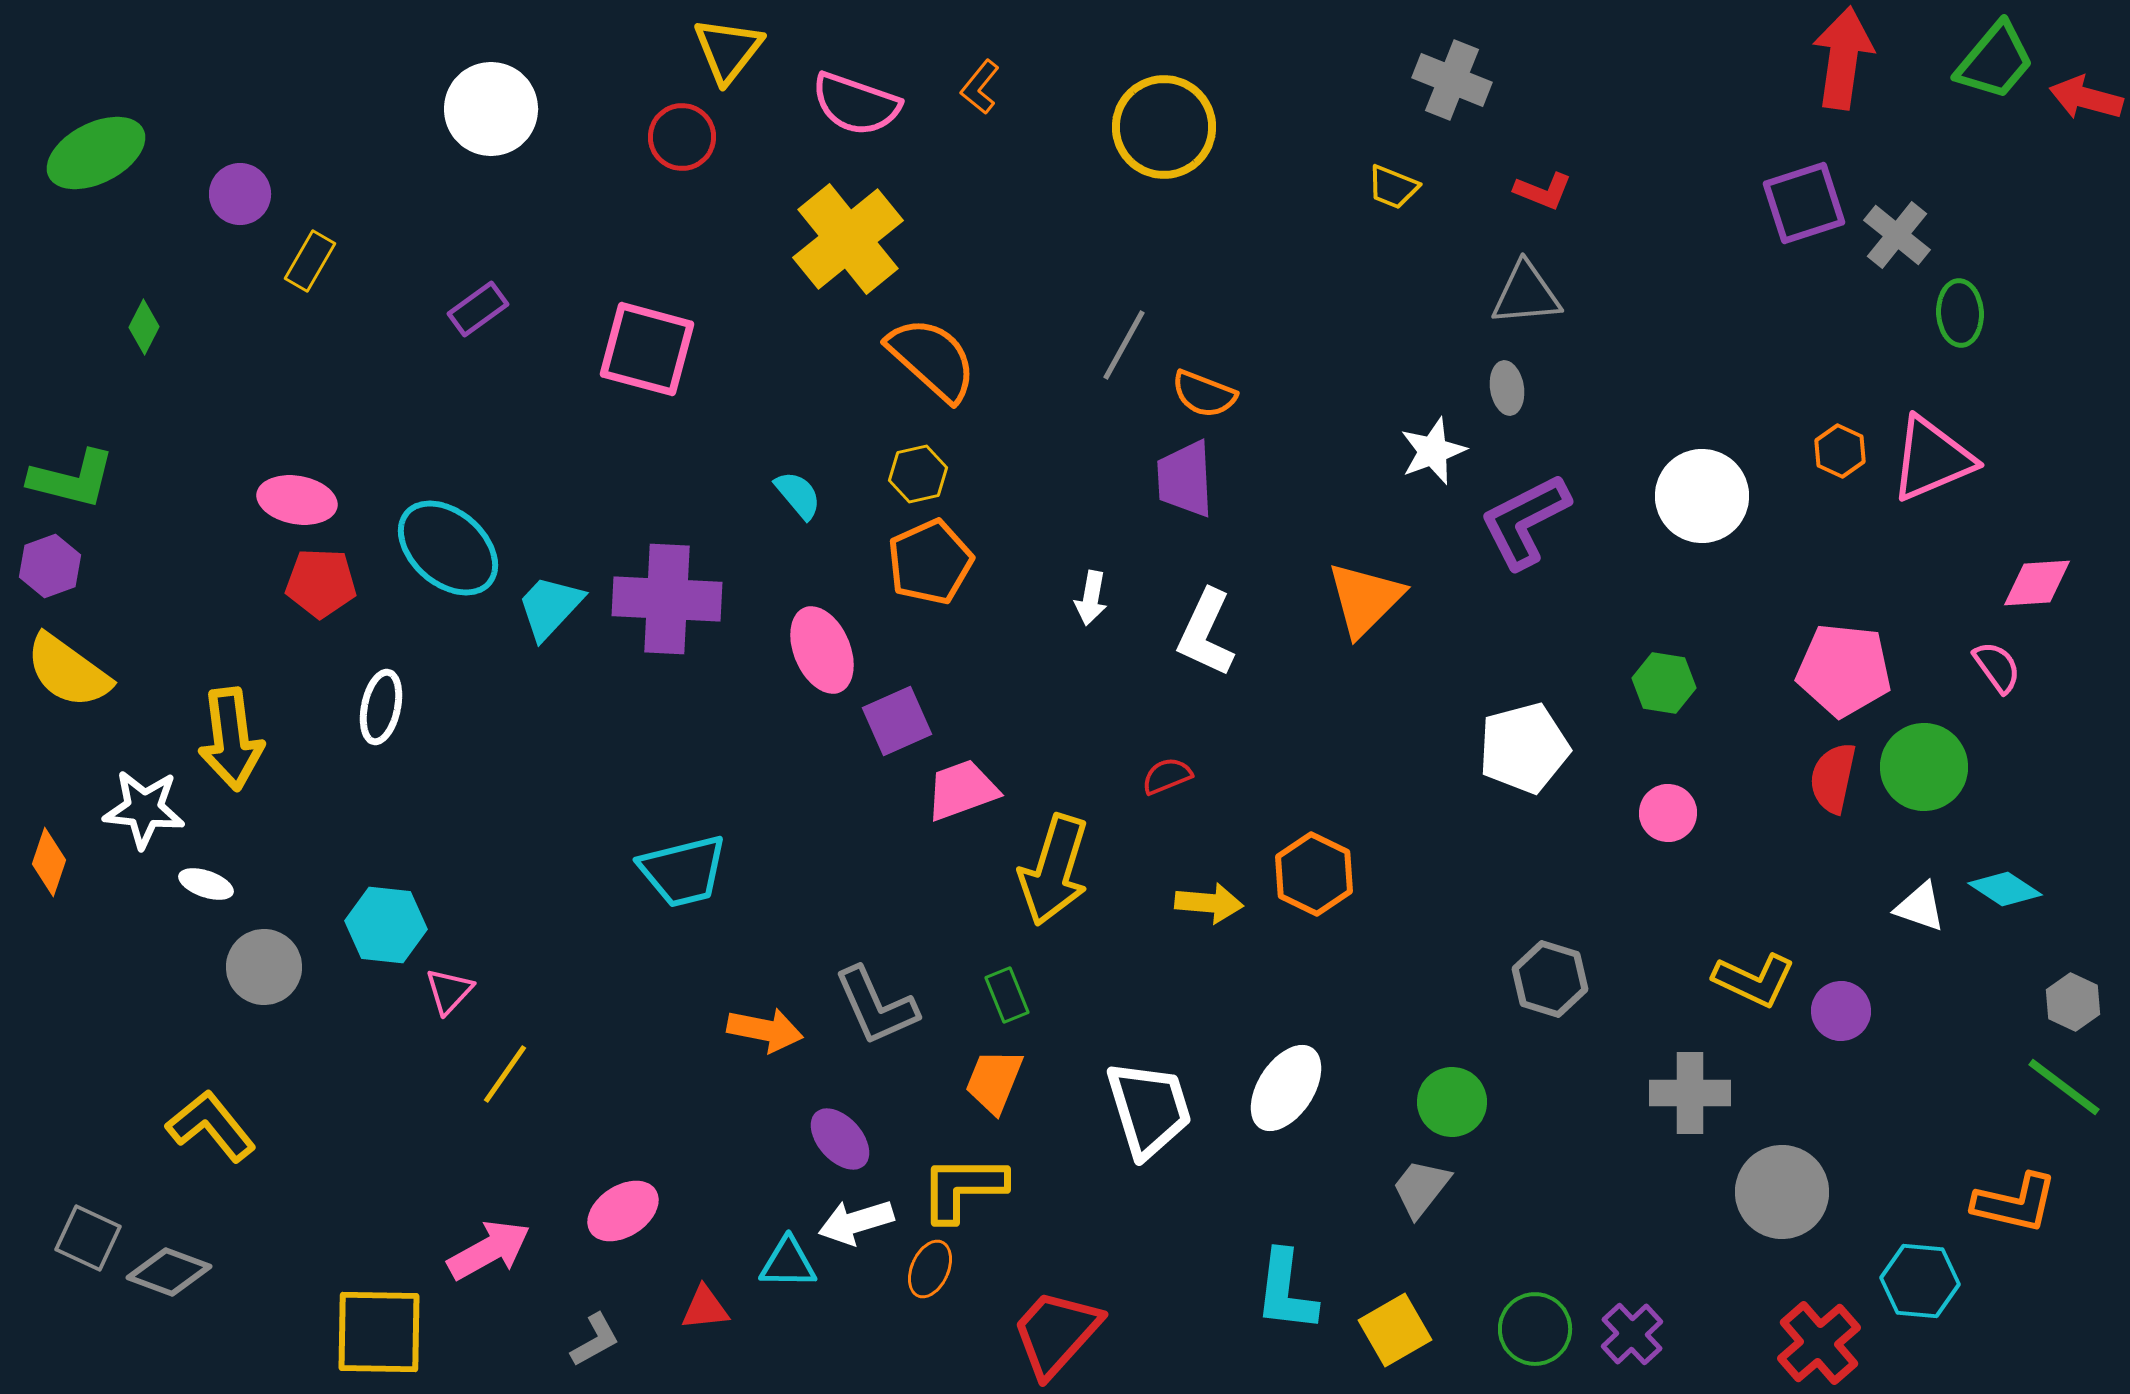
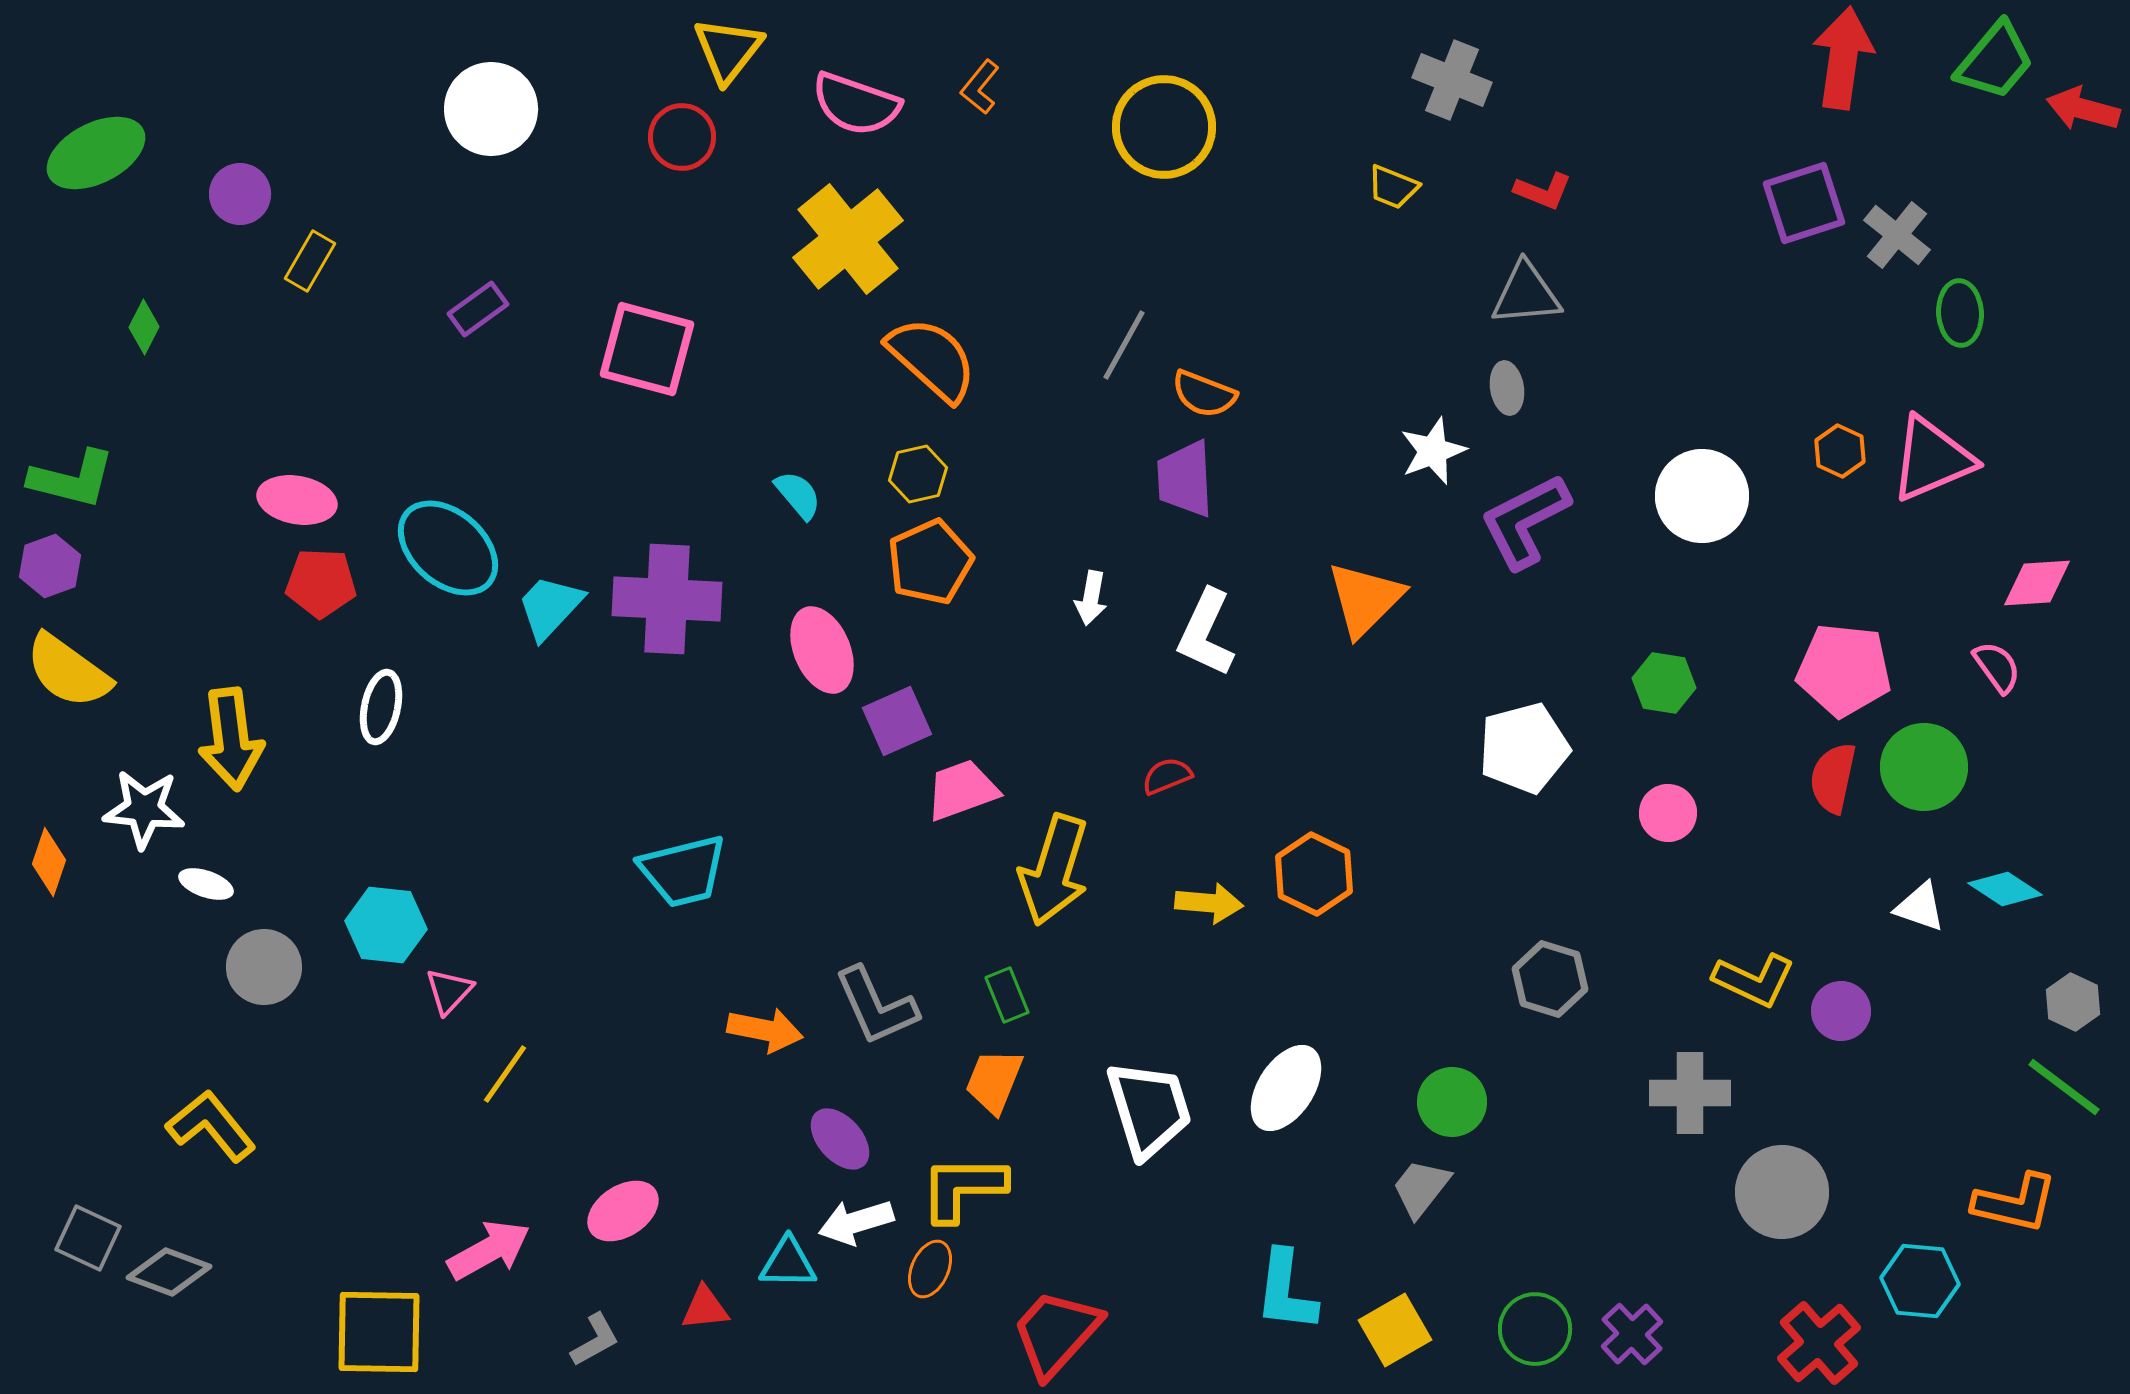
red arrow at (2086, 98): moved 3 px left, 11 px down
